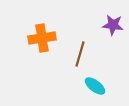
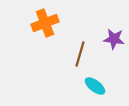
purple star: moved 1 px right, 14 px down
orange cross: moved 3 px right, 15 px up; rotated 12 degrees counterclockwise
